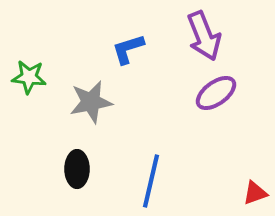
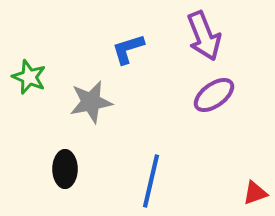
green star: rotated 16 degrees clockwise
purple ellipse: moved 2 px left, 2 px down
black ellipse: moved 12 px left
